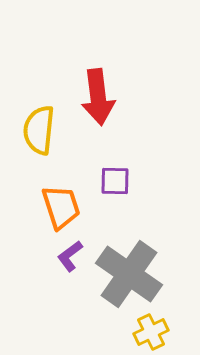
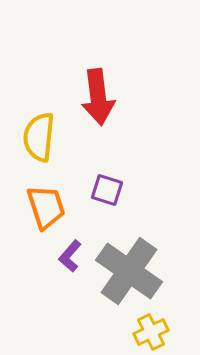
yellow semicircle: moved 7 px down
purple square: moved 8 px left, 9 px down; rotated 16 degrees clockwise
orange trapezoid: moved 15 px left
purple L-shape: rotated 12 degrees counterclockwise
gray cross: moved 3 px up
